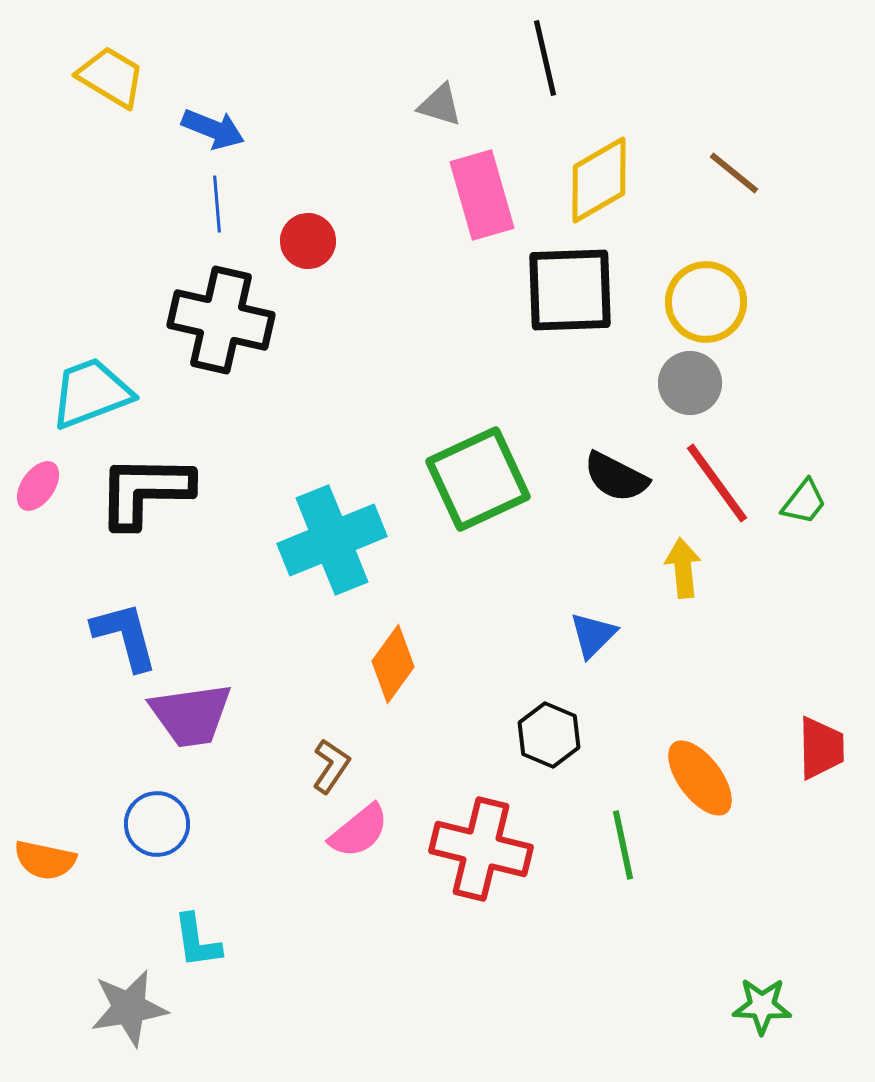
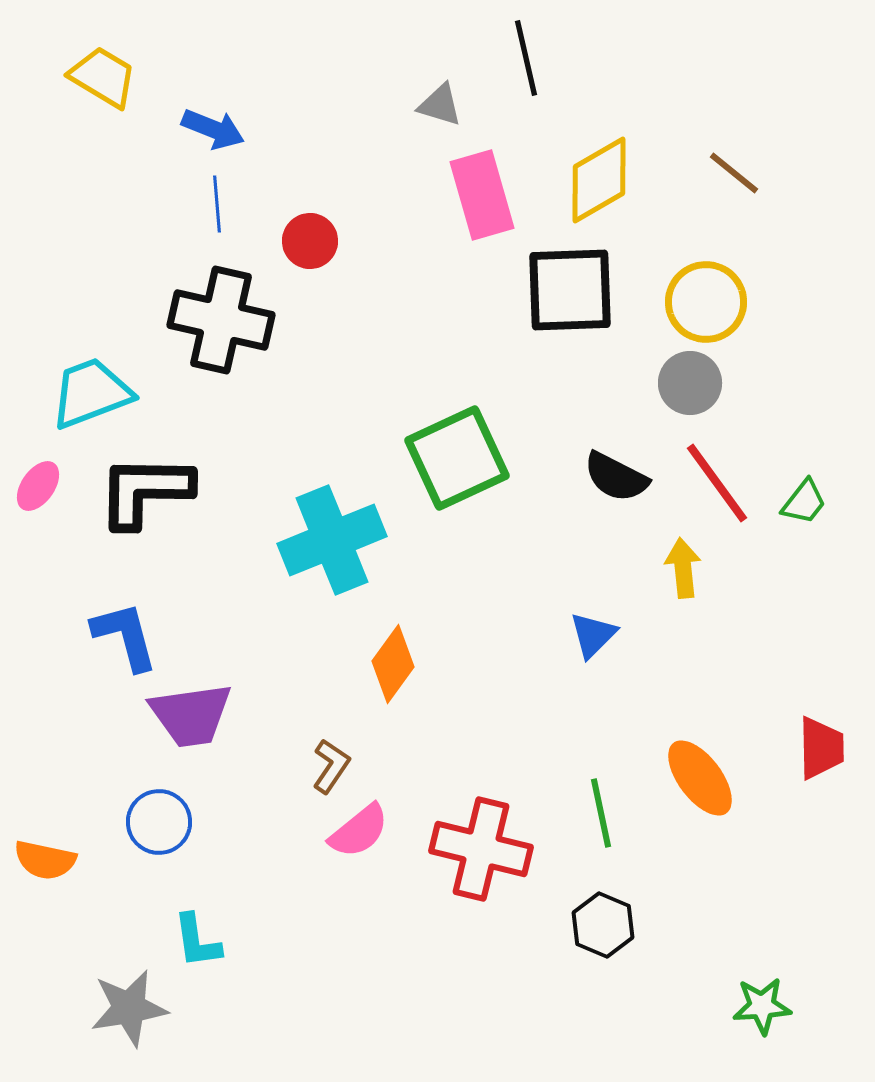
black line: moved 19 px left
yellow trapezoid: moved 8 px left
red circle: moved 2 px right
green square: moved 21 px left, 21 px up
black hexagon: moved 54 px right, 190 px down
blue circle: moved 2 px right, 2 px up
green line: moved 22 px left, 32 px up
green star: rotated 6 degrees counterclockwise
